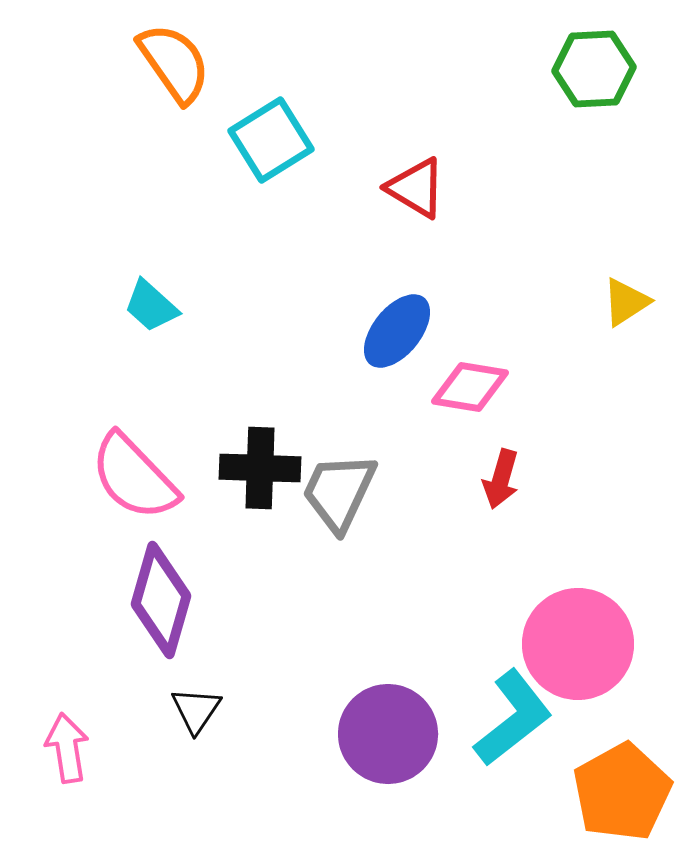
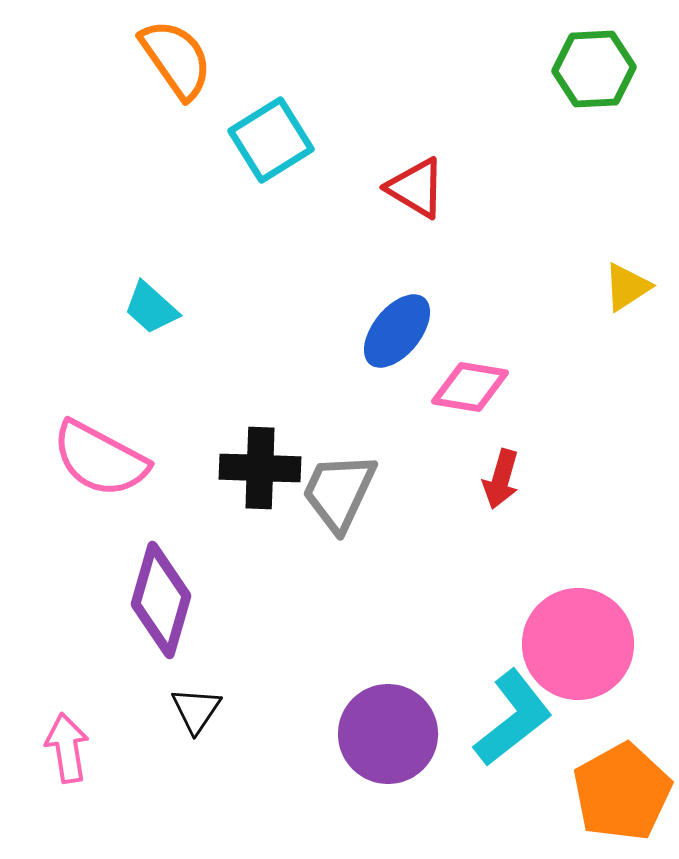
orange semicircle: moved 2 px right, 4 px up
yellow triangle: moved 1 px right, 15 px up
cyan trapezoid: moved 2 px down
pink semicircle: moved 34 px left, 18 px up; rotated 18 degrees counterclockwise
